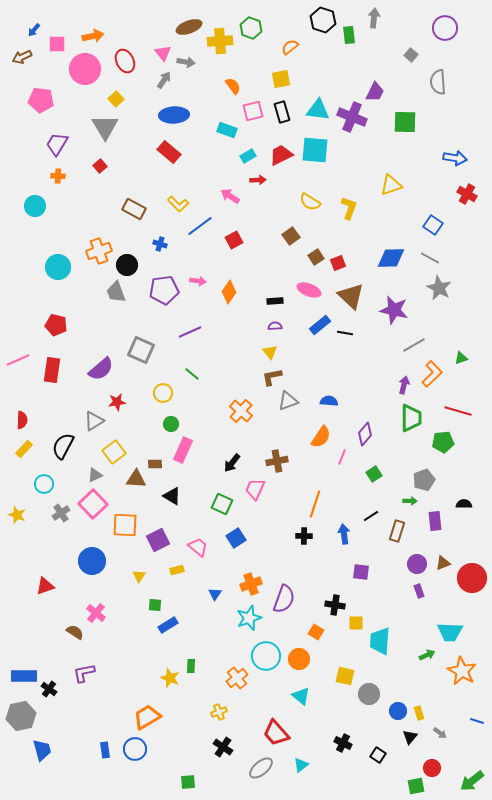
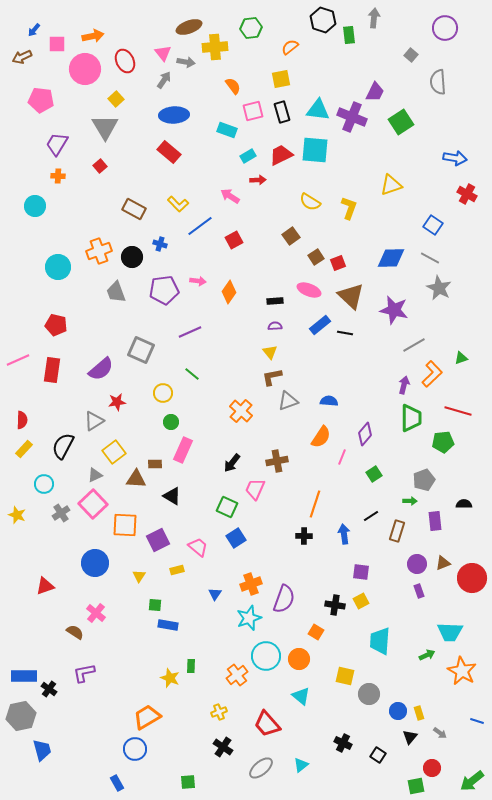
green hexagon at (251, 28): rotated 25 degrees counterclockwise
yellow cross at (220, 41): moved 5 px left, 6 px down
green square at (405, 122): moved 4 px left; rotated 35 degrees counterclockwise
black circle at (127, 265): moved 5 px right, 8 px up
green circle at (171, 424): moved 2 px up
green square at (222, 504): moved 5 px right, 3 px down
blue circle at (92, 561): moved 3 px right, 2 px down
yellow square at (356, 623): moved 5 px right, 22 px up; rotated 28 degrees counterclockwise
blue rectangle at (168, 625): rotated 42 degrees clockwise
orange cross at (237, 678): moved 3 px up
red trapezoid at (276, 733): moved 9 px left, 9 px up
blue rectangle at (105, 750): moved 12 px right, 33 px down; rotated 21 degrees counterclockwise
